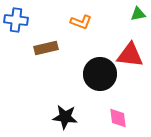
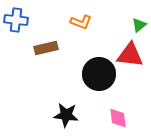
green triangle: moved 1 px right, 11 px down; rotated 28 degrees counterclockwise
black circle: moved 1 px left
black star: moved 1 px right, 2 px up
